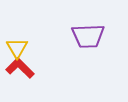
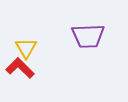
yellow triangle: moved 9 px right
